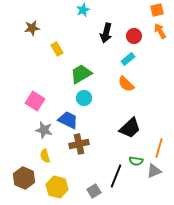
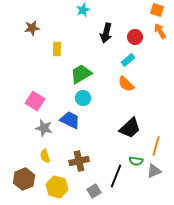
orange square: rotated 32 degrees clockwise
red circle: moved 1 px right, 1 px down
yellow rectangle: rotated 32 degrees clockwise
cyan rectangle: moved 1 px down
cyan circle: moved 1 px left
blue trapezoid: moved 2 px right
gray star: moved 2 px up
brown cross: moved 17 px down
orange line: moved 3 px left, 2 px up
brown hexagon: moved 1 px down; rotated 15 degrees clockwise
